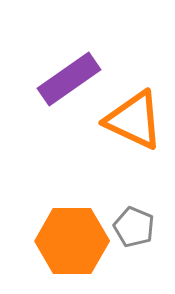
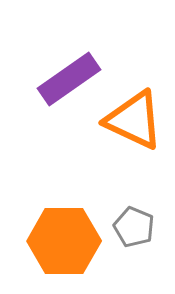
orange hexagon: moved 8 px left
